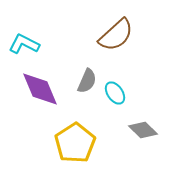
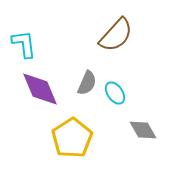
brown semicircle: rotated 6 degrees counterclockwise
cyan L-shape: rotated 56 degrees clockwise
gray semicircle: moved 2 px down
gray diamond: rotated 16 degrees clockwise
yellow pentagon: moved 3 px left, 5 px up
